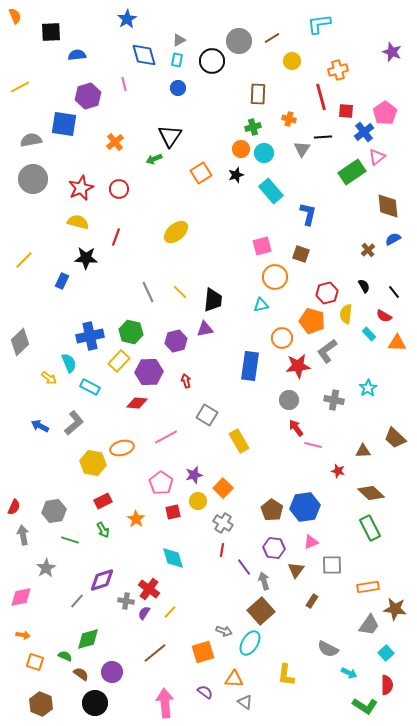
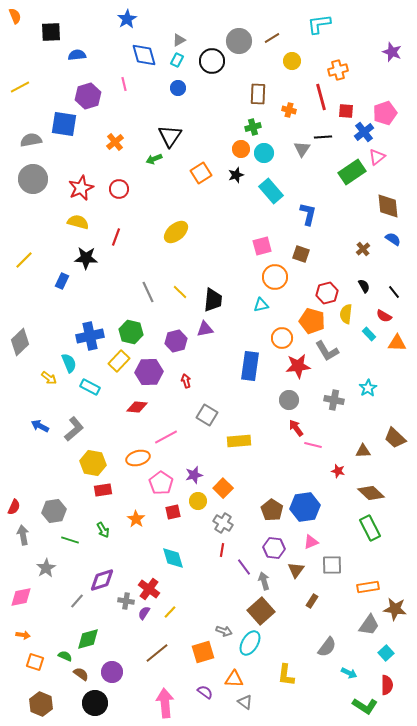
cyan rectangle at (177, 60): rotated 16 degrees clockwise
pink pentagon at (385, 113): rotated 15 degrees clockwise
orange cross at (289, 119): moved 9 px up
blue semicircle at (393, 239): rotated 63 degrees clockwise
brown cross at (368, 250): moved 5 px left, 1 px up
gray L-shape at (327, 351): rotated 85 degrees counterclockwise
red diamond at (137, 403): moved 4 px down
gray L-shape at (74, 423): moved 6 px down
yellow rectangle at (239, 441): rotated 65 degrees counterclockwise
orange ellipse at (122, 448): moved 16 px right, 10 px down
red rectangle at (103, 501): moved 11 px up; rotated 18 degrees clockwise
gray semicircle at (328, 649): moved 1 px left, 2 px up; rotated 80 degrees counterclockwise
brown line at (155, 653): moved 2 px right
